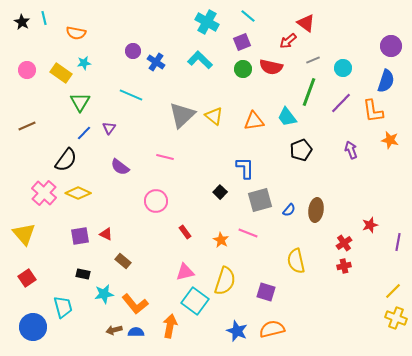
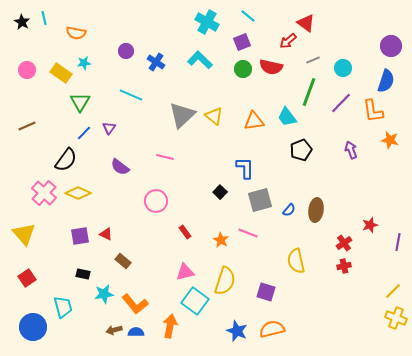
purple circle at (133, 51): moved 7 px left
